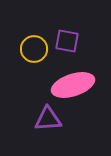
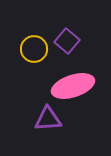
purple square: rotated 30 degrees clockwise
pink ellipse: moved 1 px down
